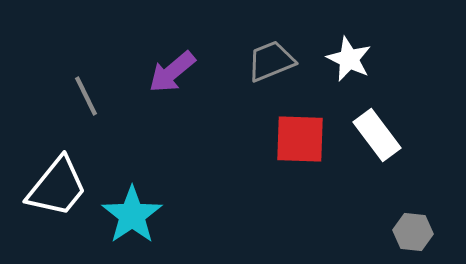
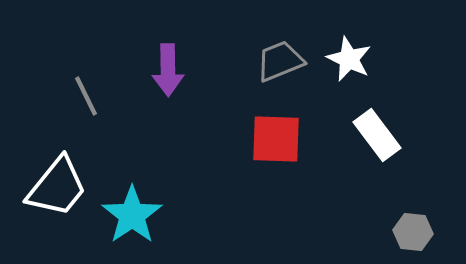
gray trapezoid: moved 9 px right
purple arrow: moved 4 px left, 2 px up; rotated 51 degrees counterclockwise
red square: moved 24 px left
